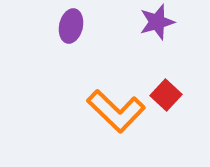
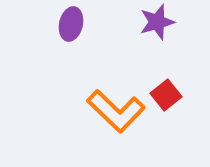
purple ellipse: moved 2 px up
red square: rotated 8 degrees clockwise
